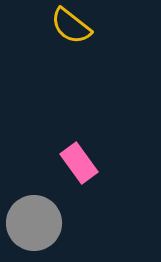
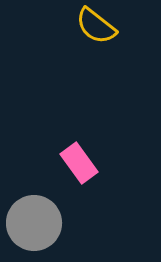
yellow semicircle: moved 25 px right
